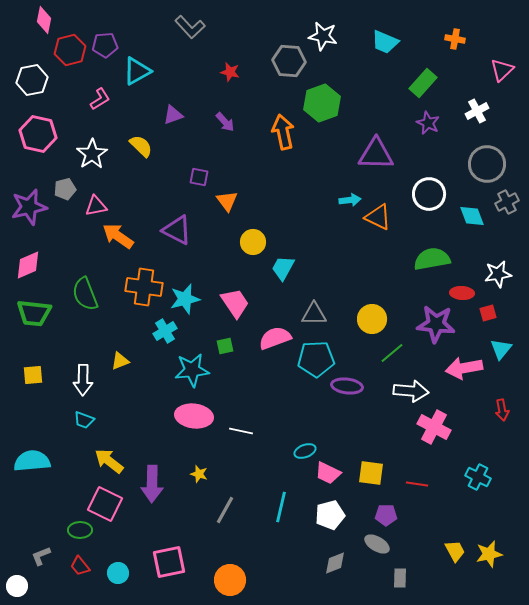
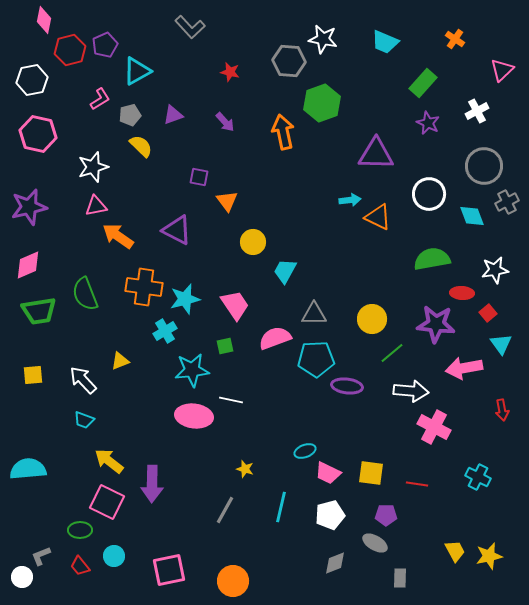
white star at (323, 36): moved 3 px down
orange cross at (455, 39): rotated 24 degrees clockwise
purple pentagon at (105, 45): rotated 20 degrees counterclockwise
white star at (92, 154): moved 1 px right, 13 px down; rotated 16 degrees clockwise
gray circle at (487, 164): moved 3 px left, 2 px down
gray pentagon at (65, 189): moved 65 px right, 74 px up
cyan trapezoid at (283, 268): moved 2 px right, 3 px down
white star at (498, 274): moved 3 px left, 4 px up
pink trapezoid at (235, 303): moved 2 px down
green trapezoid at (34, 313): moved 5 px right, 2 px up; rotated 15 degrees counterclockwise
red square at (488, 313): rotated 24 degrees counterclockwise
cyan triangle at (501, 349): moved 5 px up; rotated 15 degrees counterclockwise
white arrow at (83, 380): rotated 136 degrees clockwise
white line at (241, 431): moved 10 px left, 31 px up
cyan semicircle at (32, 461): moved 4 px left, 8 px down
yellow star at (199, 474): moved 46 px right, 5 px up
pink square at (105, 504): moved 2 px right, 2 px up
gray ellipse at (377, 544): moved 2 px left, 1 px up
yellow star at (489, 554): moved 2 px down
pink square at (169, 562): moved 8 px down
cyan circle at (118, 573): moved 4 px left, 17 px up
orange circle at (230, 580): moved 3 px right, 1 px down
white circle at (17, 586): moved 5 px right, 9 px up
